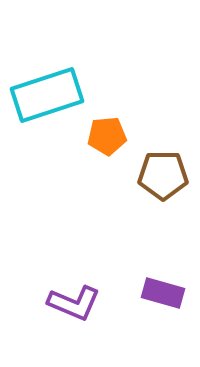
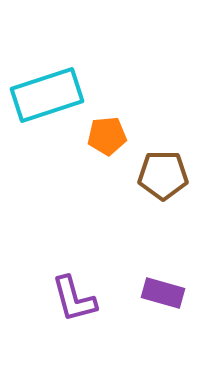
purple L-shape: moved 4 px up; rotated 52 degrees clockwise
